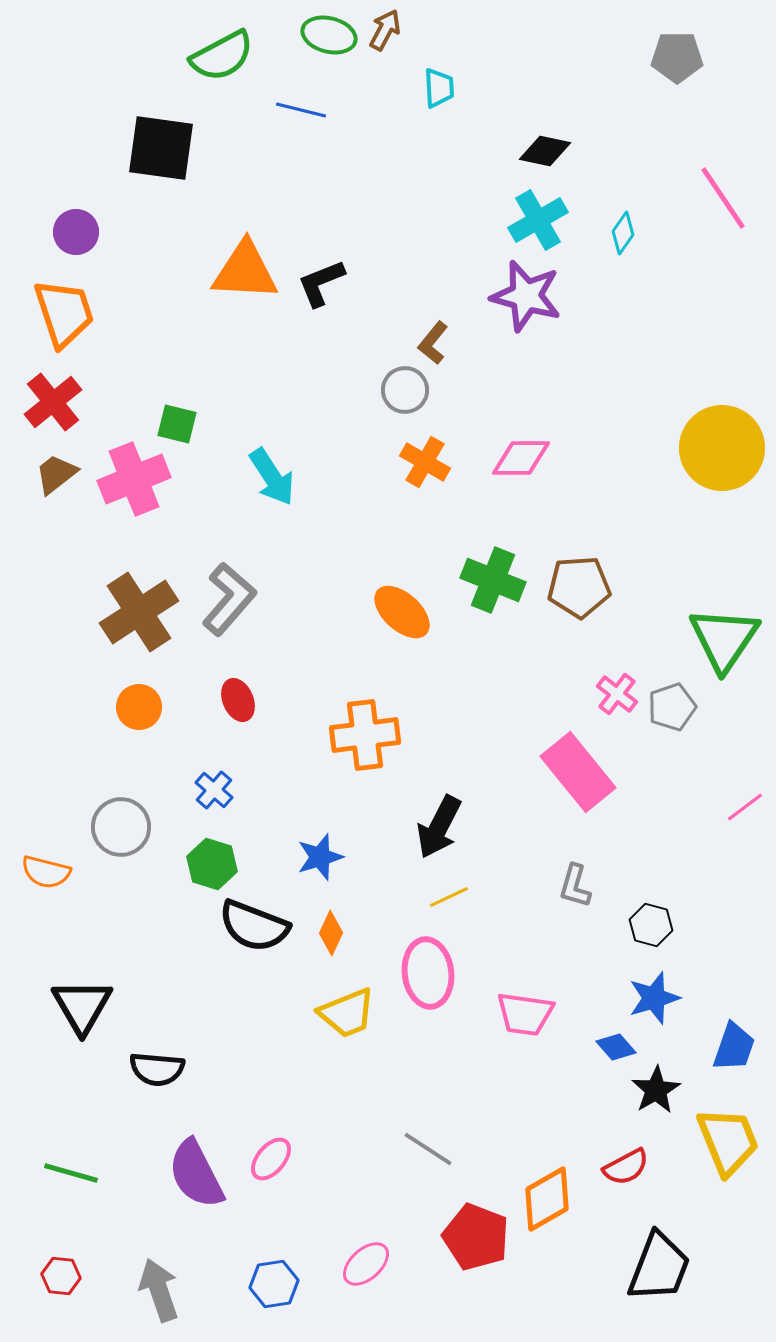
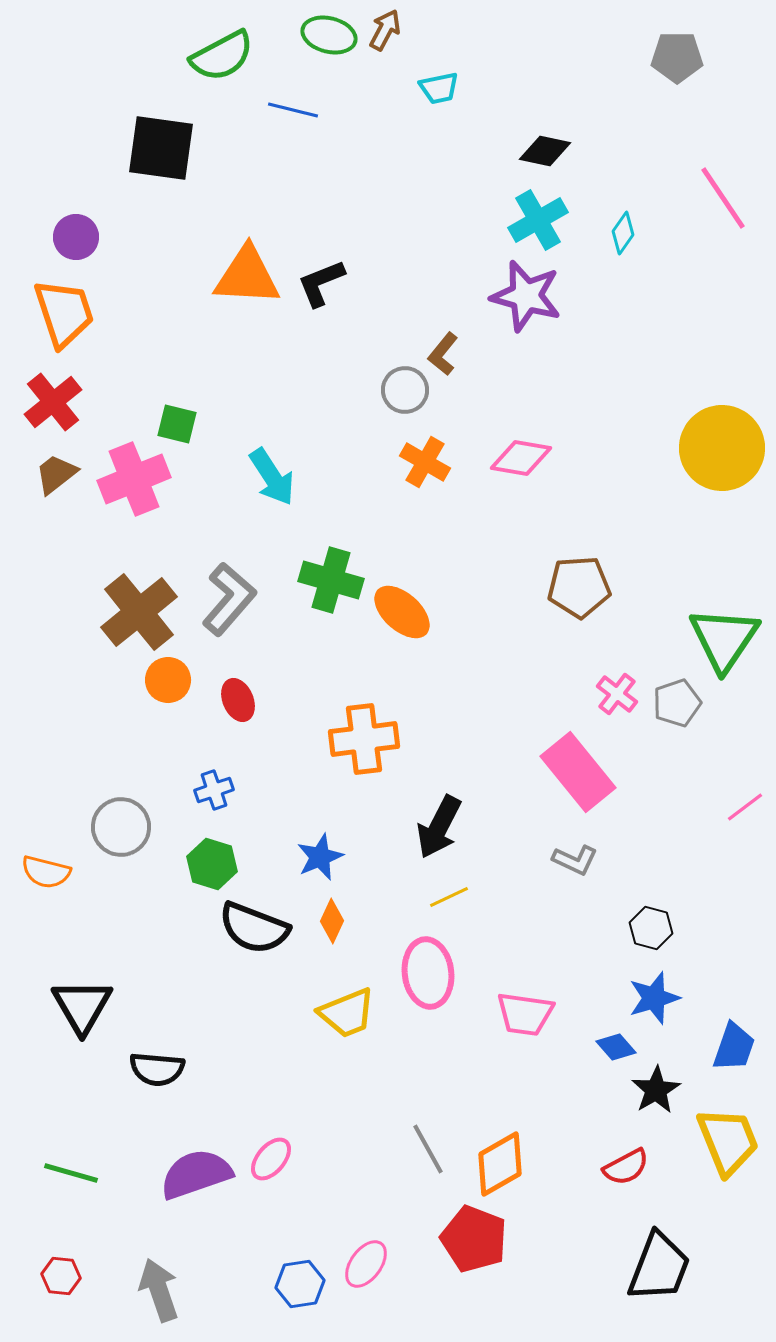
cyan trapezoid at (439, 88): rotated 81 degrees clockwise
blue line at (301, 110): moved 8 px left
purple circle at (76, 232): moved 5 px down
orange triangle at (245, 271): moved 2 px right, 5 px down
brown L-shape at (433, 343): moved 10 px right, 11 px down
pink diamond at (521, 458): rotated 10 degrees clockwise
green cross at (493, 580): moved 162 px left; rotated 6 degrees counterclockwise
brown cross at (139, 612): rotated 6 degrees counterclockwise
orange circle at (139, 707): moved 29 px right, 27 px up
gray pentagon at (672, 707): moved 5 px right, 4 px up
orange cross at (365, 735): moved 1 px left, 4 px down
blue cross at (214, 790): rotated 30 degrees clockwise
blue star at (320, 857): rotated 6 degrees counterclockwise
gray L-shape at (575, 886): moved 26 px up; rotated 81 degrees counterclockwise
black hexagon at (651, 925): moved 3 px down
black semicircle at (254, 926): moved 2 px down
orange diamond at (331, 933): moved 1 px right, 12 px up
gray line at (428, 1149): rotated 28 degrees clockwise
purple semicircle at (196, 1174): rotated 98 degrees clockwise
orange diamond at (547, 1199): moved 47 px left, 35 px up
red pentagon at (476, 1237): moved 2 px left, 2 px down
pink ellipse at (366, 1264): rotated 12 degrees counterclockwise
blue hexagon at (274, 1284): moved 26 px right
